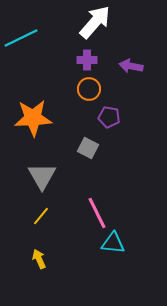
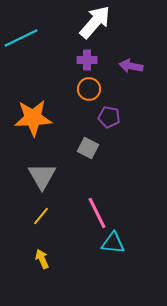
yellow arrow: moved 3 px right
